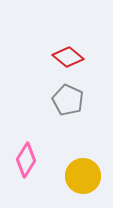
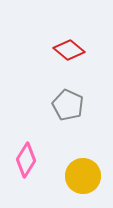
red diamond: moved 1 px right, 7 px up
gray pentagon: moved 5 px down
